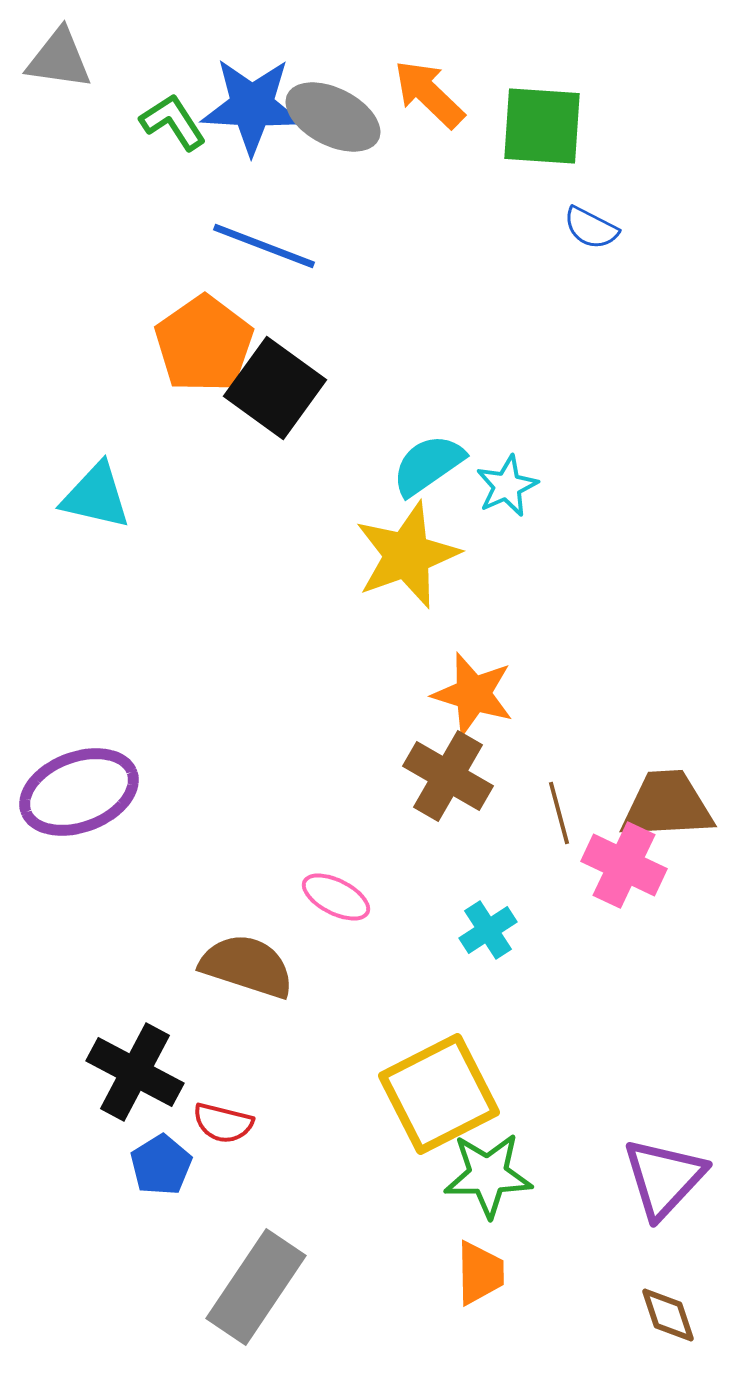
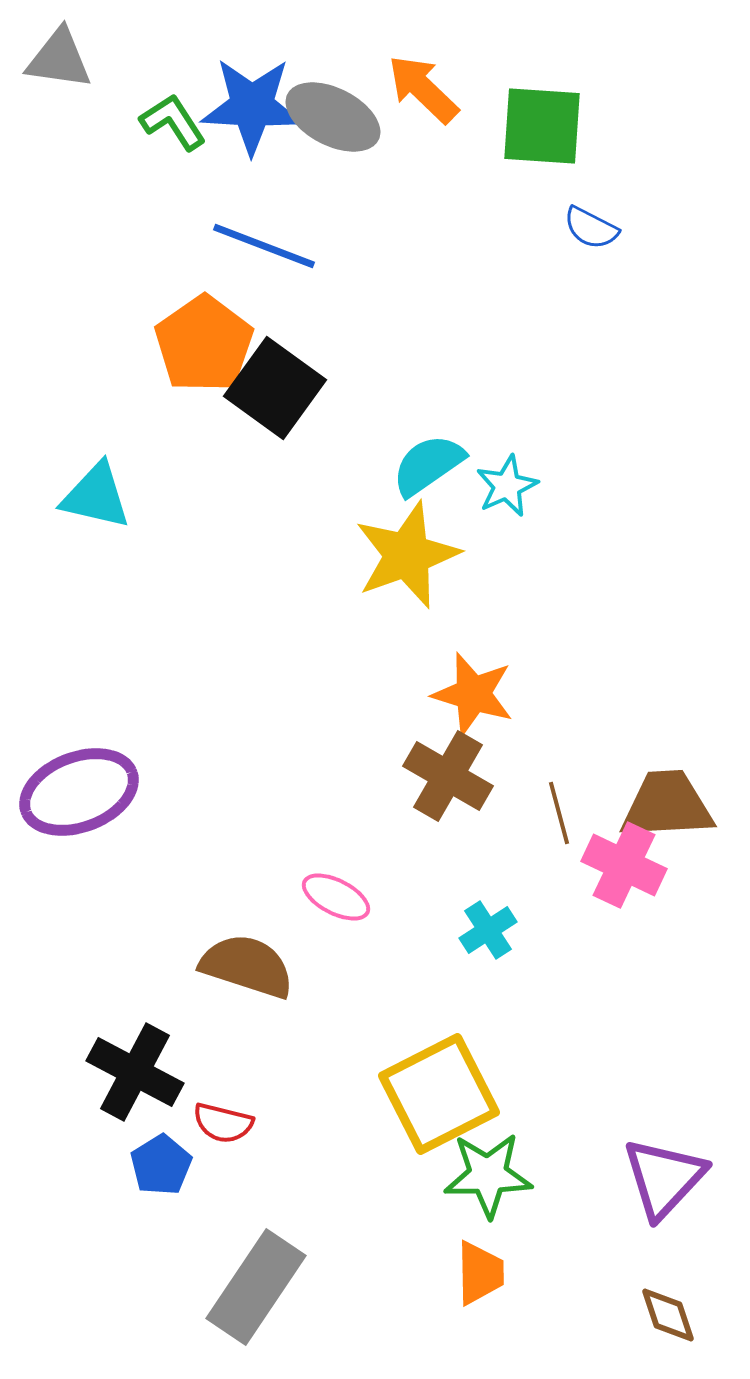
orange arrow: moved 6 px left, 5 px up
